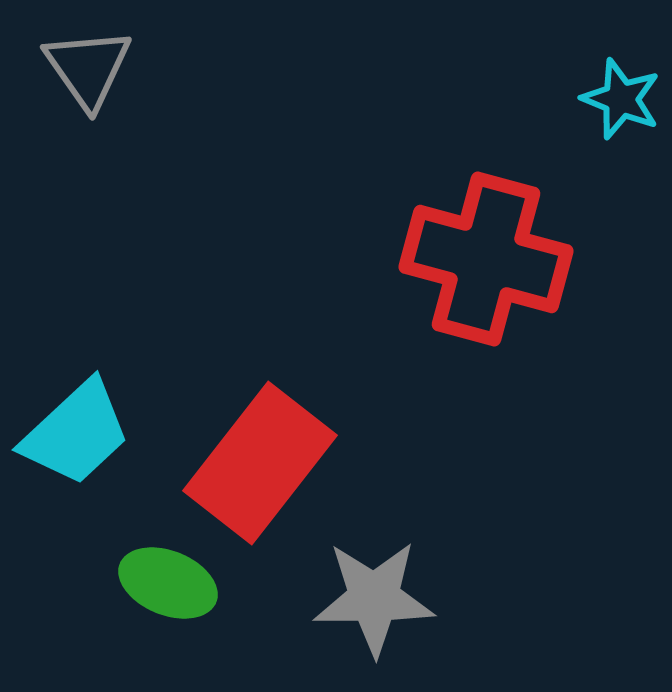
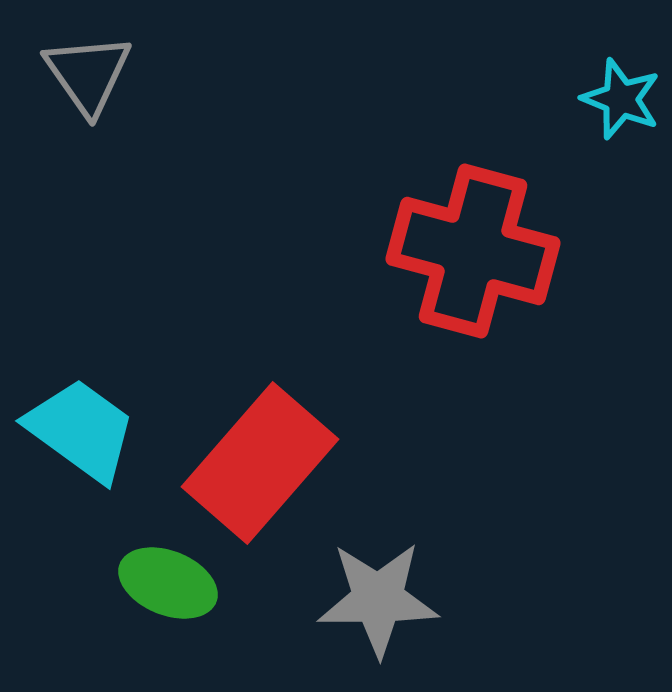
gray triangle: moved 6 px down
red cross: moved 13 px left, 8 px up
cyan trapezoid: moved 5 px right, 3 px up; rotated 101 degrees counterclockwise
red rectangle: rotated 3 degrees clockwise
gray star: moved 4 px right, 1 px down
